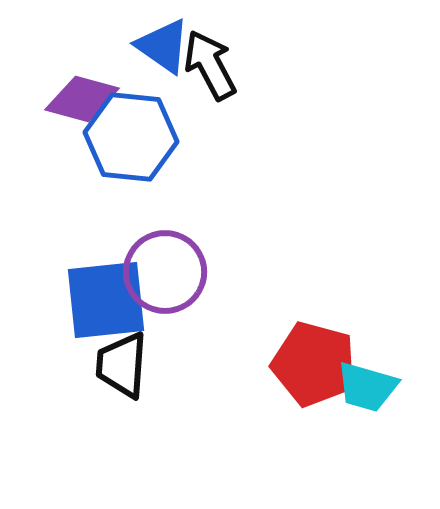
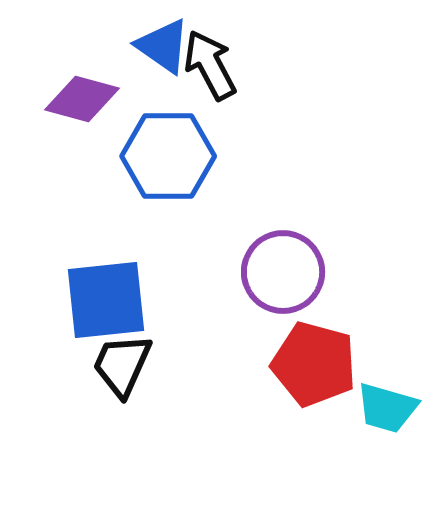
blue hexagon: moved 37 px right, 19 px down; rotated 6 degrees counterclockwise
purple circle: moved 118 px right
black trapezoid: rotated 20 degrees clockwise
cyan trapezoid: moved 20 px right, 21 px down
